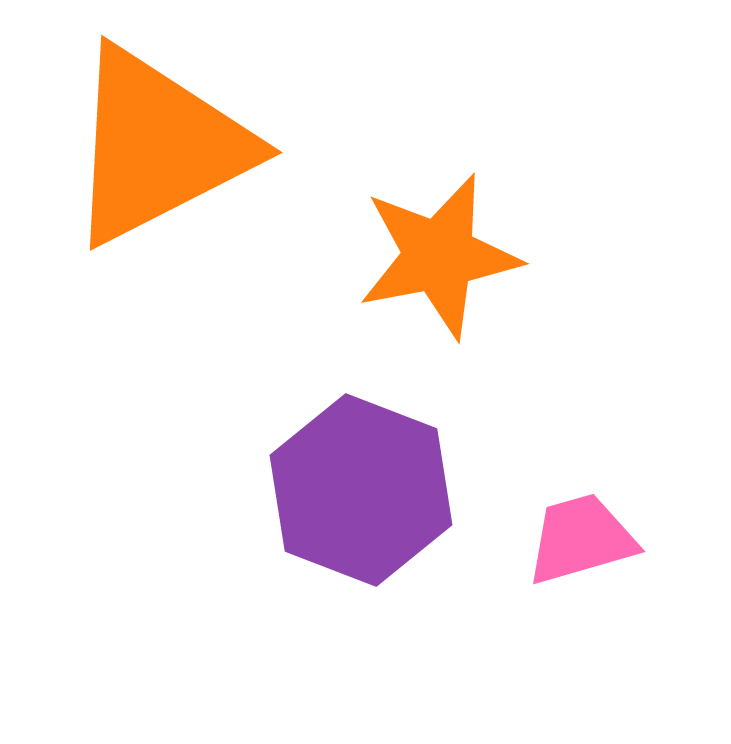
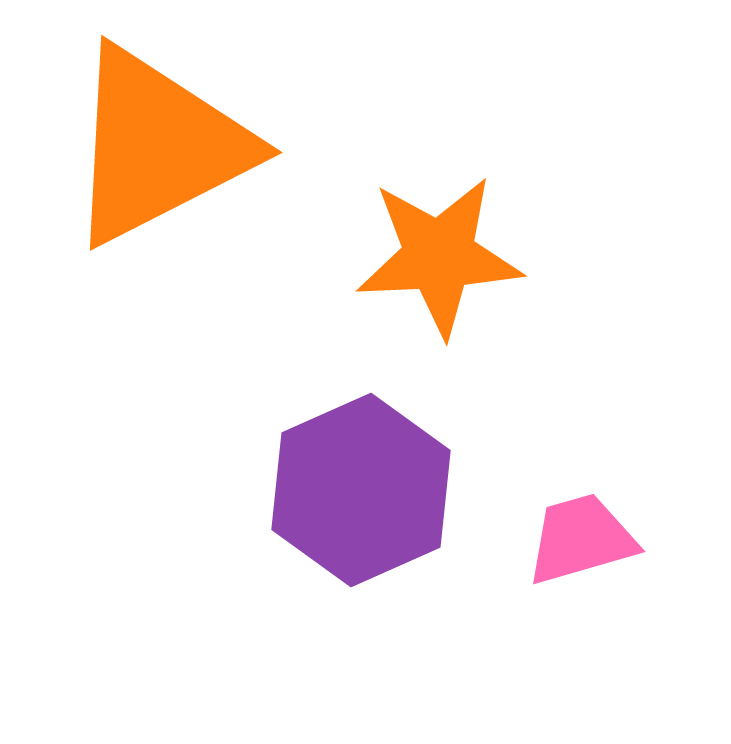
orange star: rotated 8 degrees clockwise
purple hexagon: rotated 15 degrees clockwise
